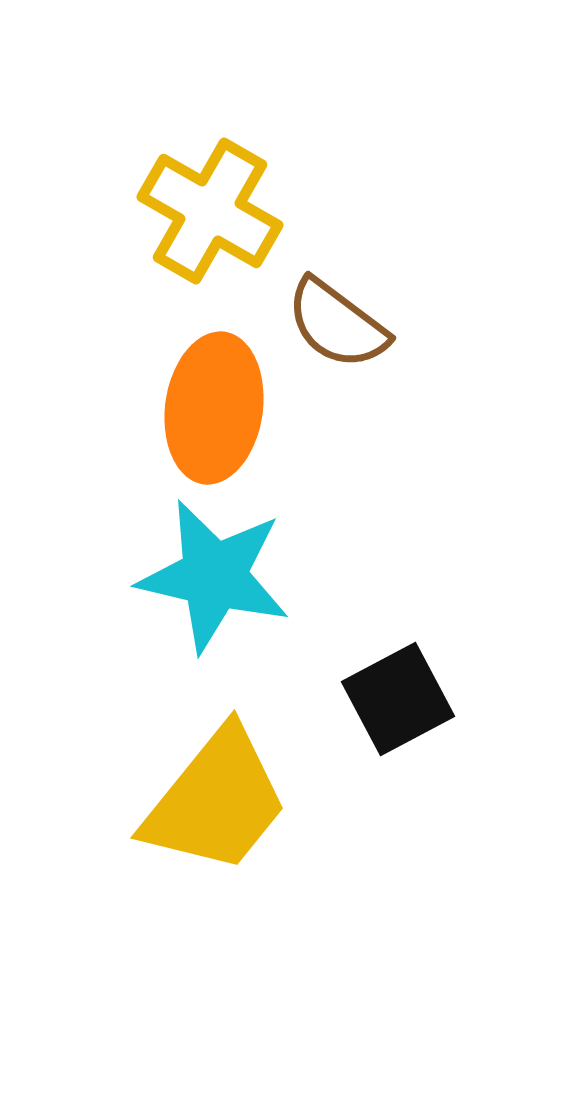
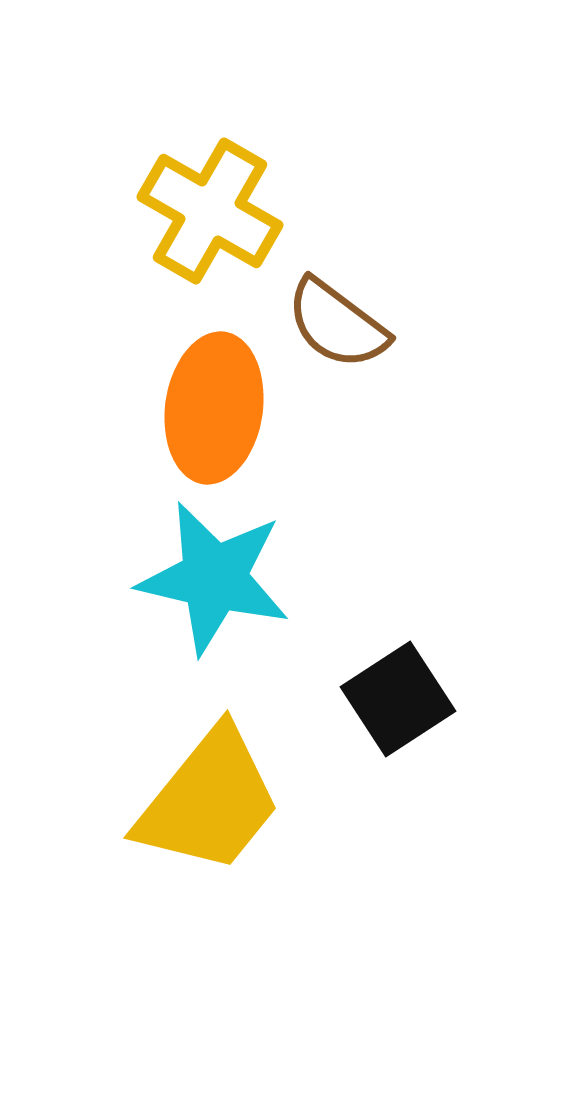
cyan star: moved 2 px down
black square: rotated 5 degrees counterclockwise
yellow trapezoid: moved 7 px left
